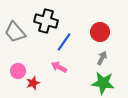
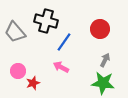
red circle: moved 3 px up
gray arrow: moved 3 px right, 2 px down
pink arrow: moved 2 px right
